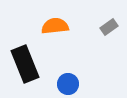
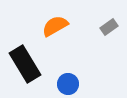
orange semicircle: rotated 24 degrees counterclockwise
black rectangle: rotated 9 degrees counterclockwise
